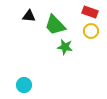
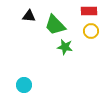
red rectangle: moved 1 px left, 1 px up; rotated 21 degrees counterclockwise
